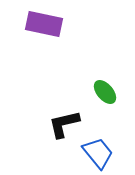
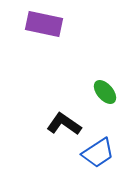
black L-shape: rotated 48 degrees clockwise
blue trapezoid: rotated 96 degrees clockwise
